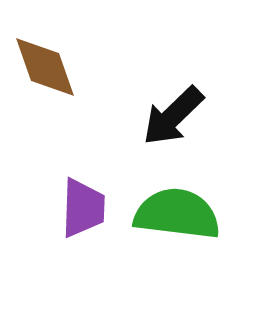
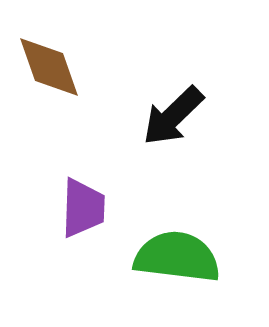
brown diamond: moved 4 px right
green semicircle: moved 43 px down
